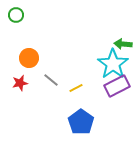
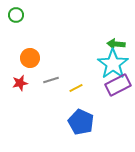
green arrow: moved 7 px left
orange circle: moved 1 px right
gray line: rotated 56 degrees counterclockwise
purple rectangle: moved 1 px right, 1 px up
blue pentagon: rotated 10 degrees counterclockwise
